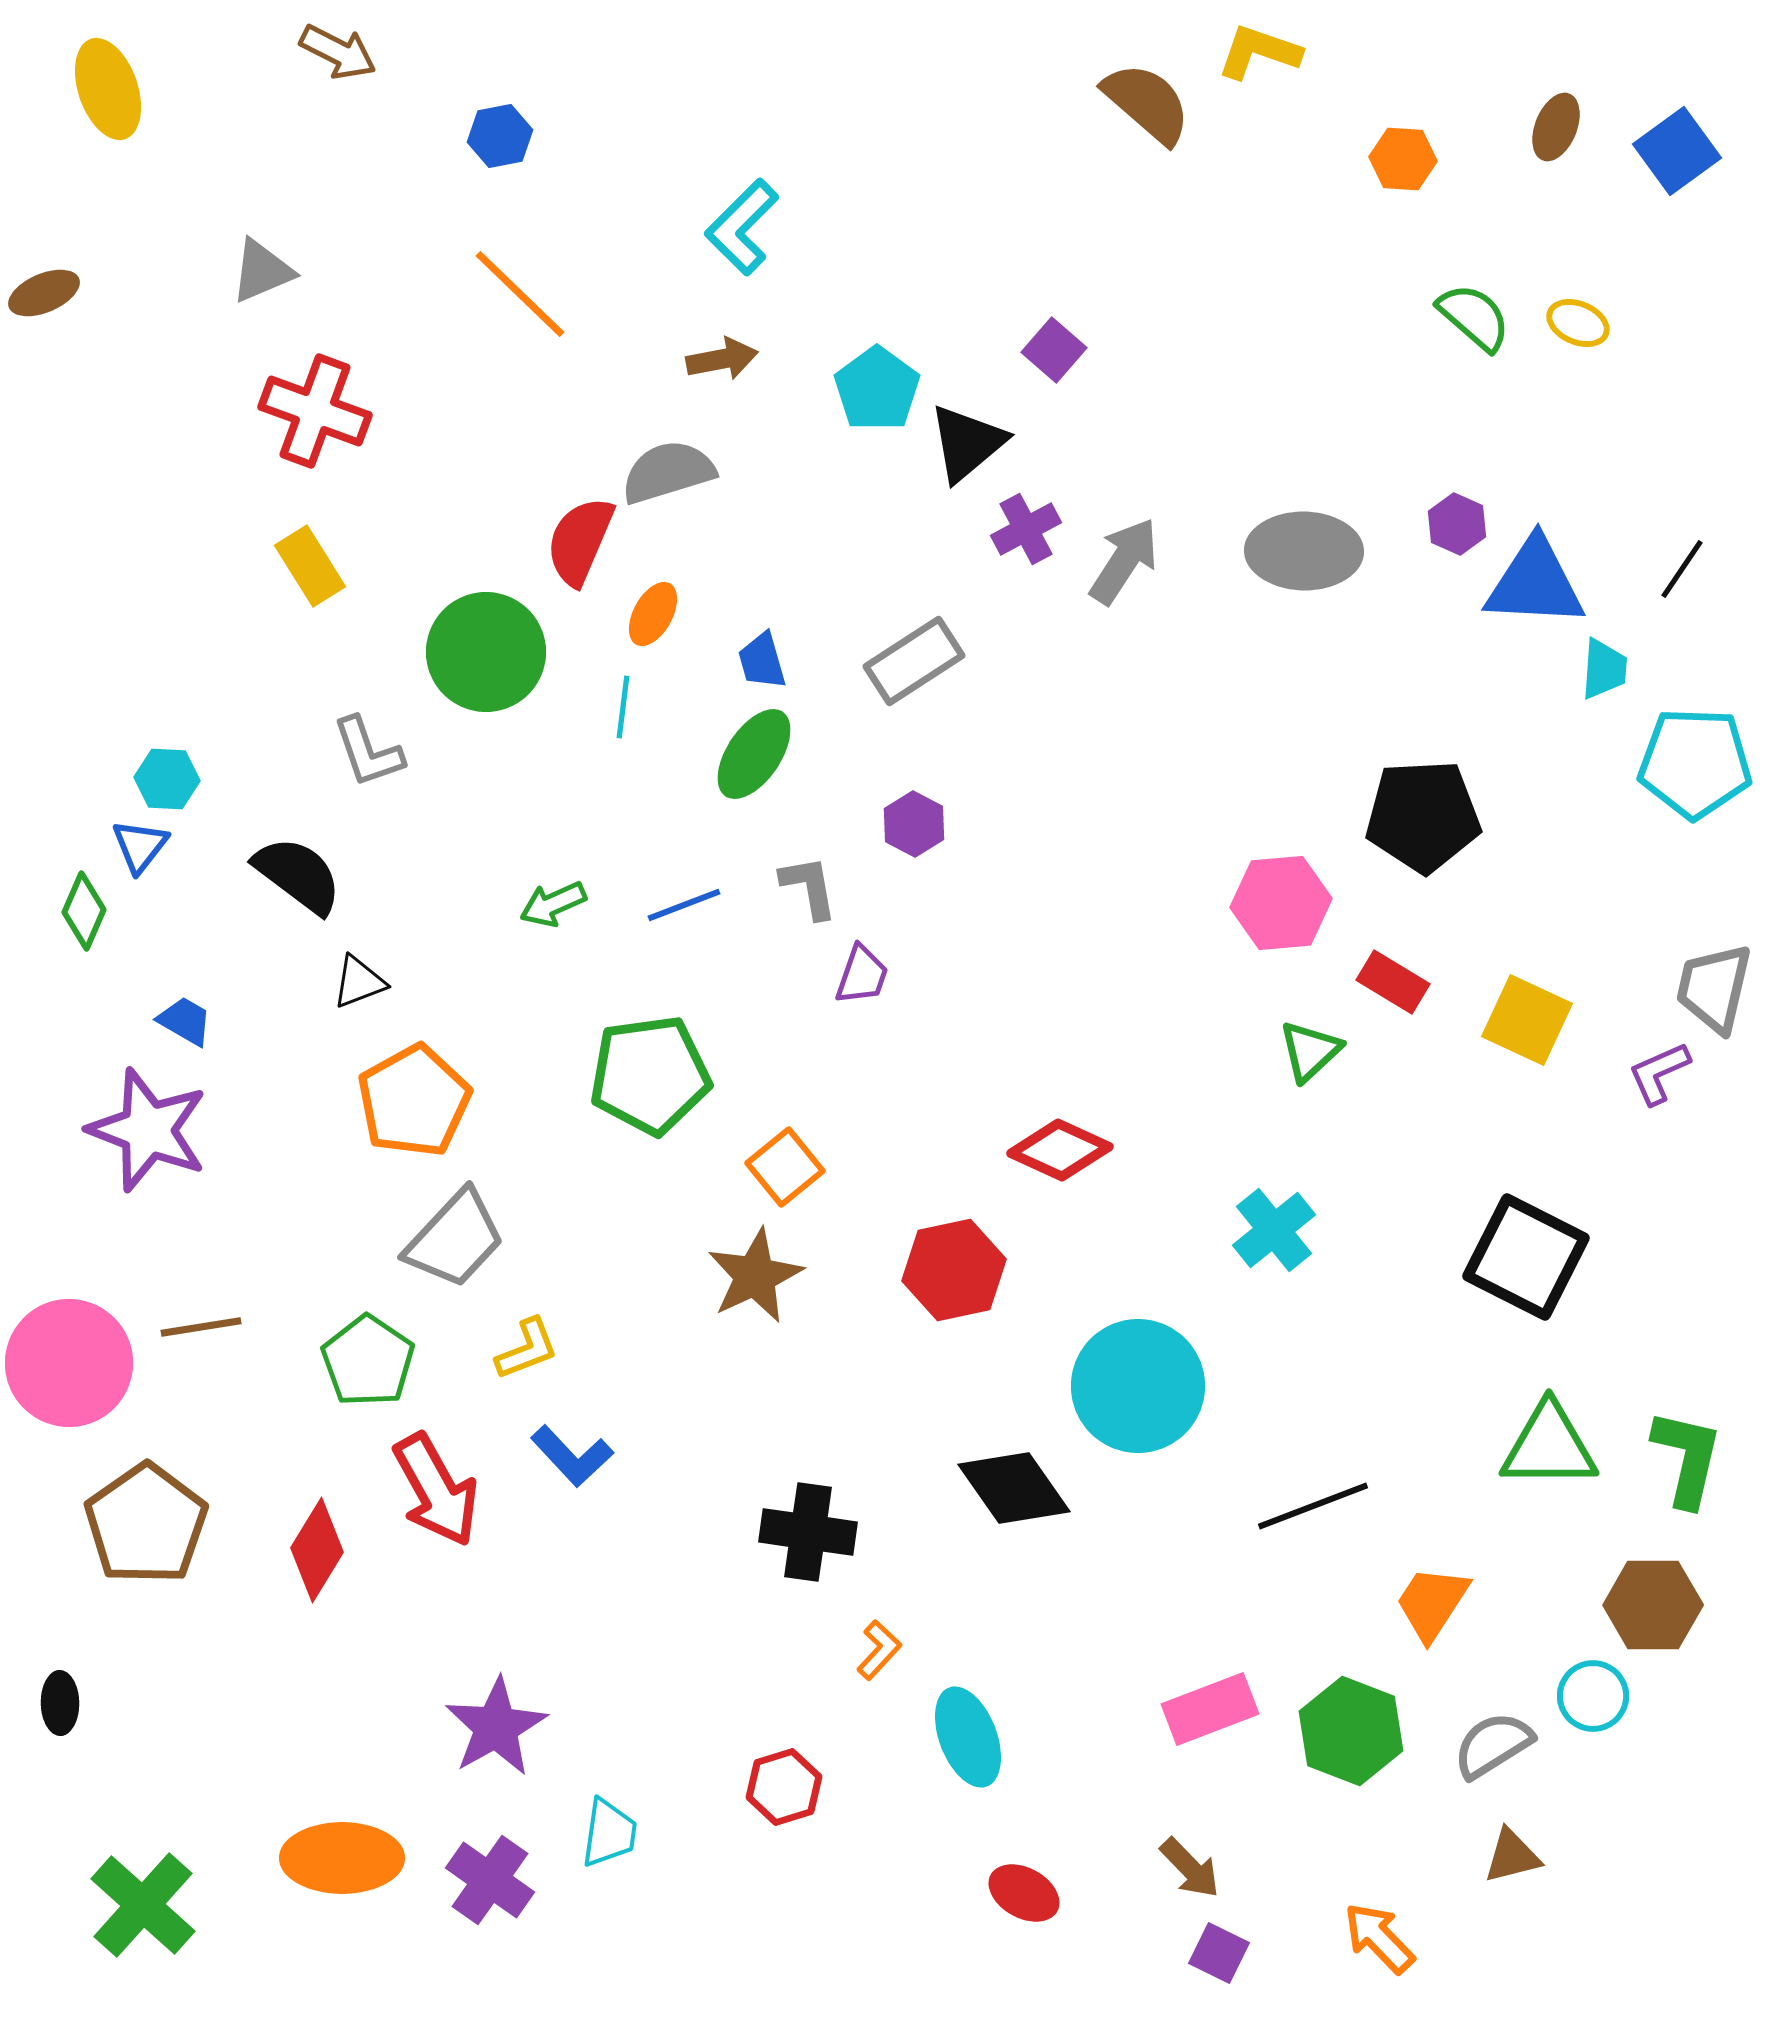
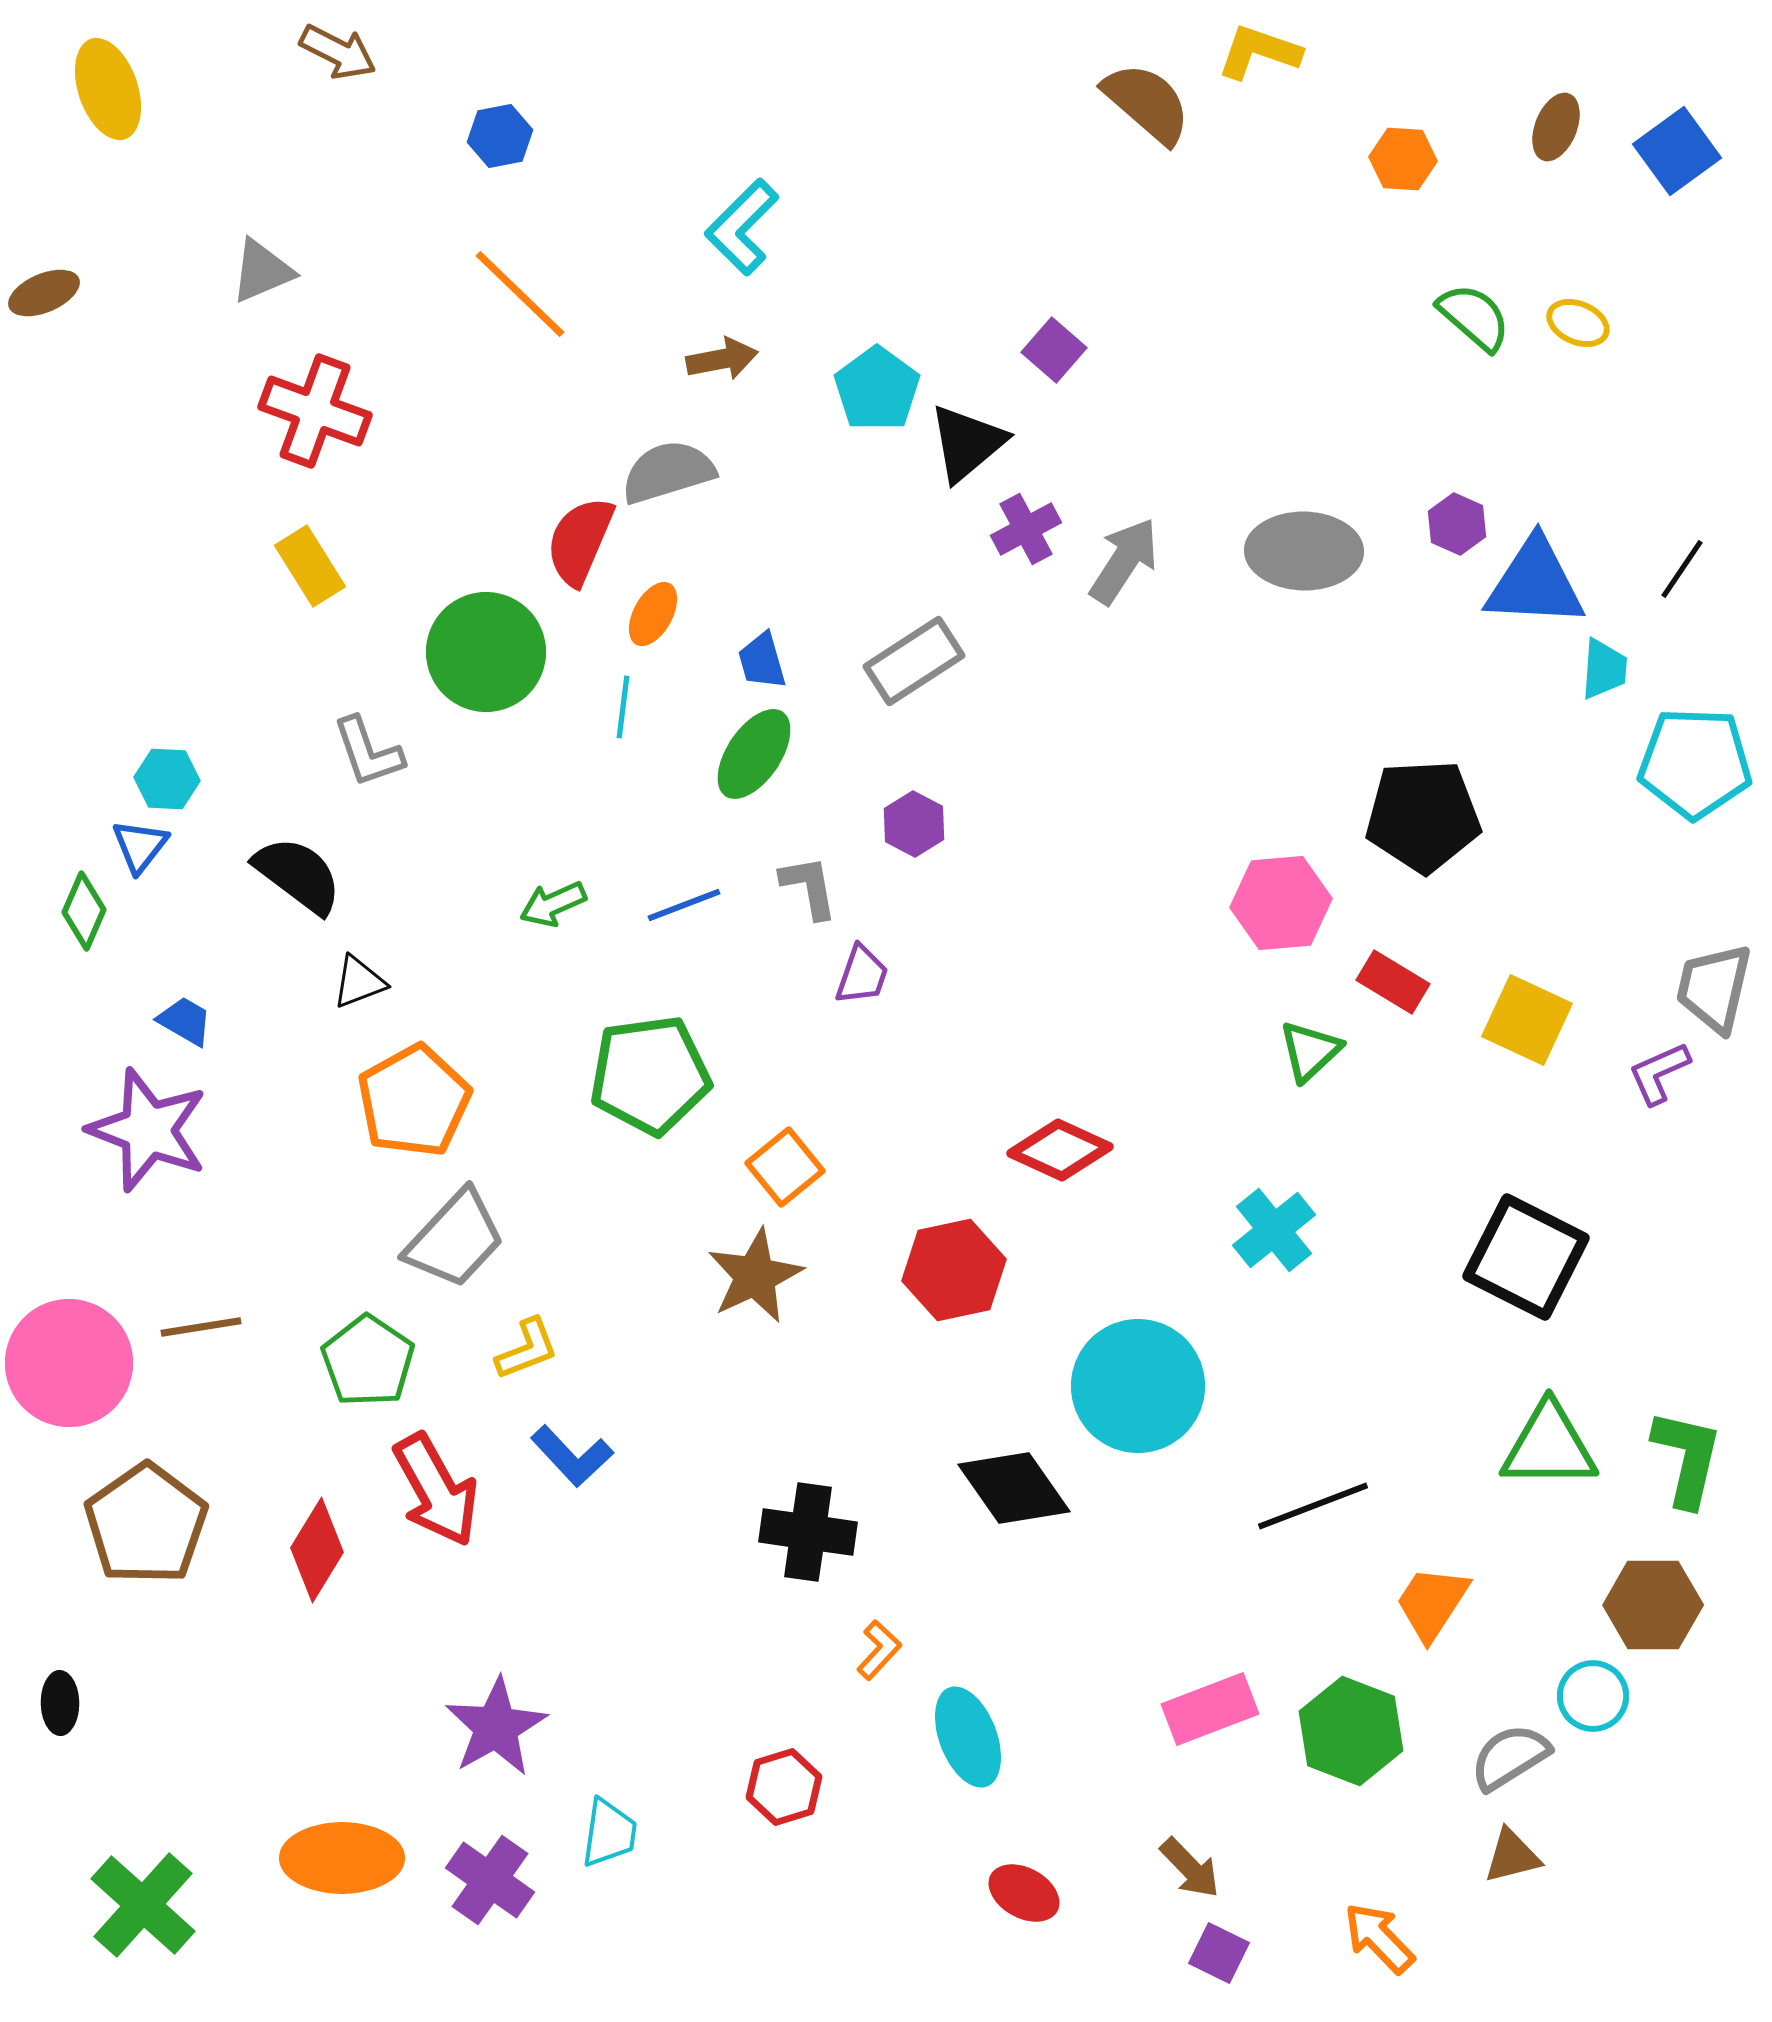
gray semicircle at (1493, 1745): moved 17 px right, 12 px down
